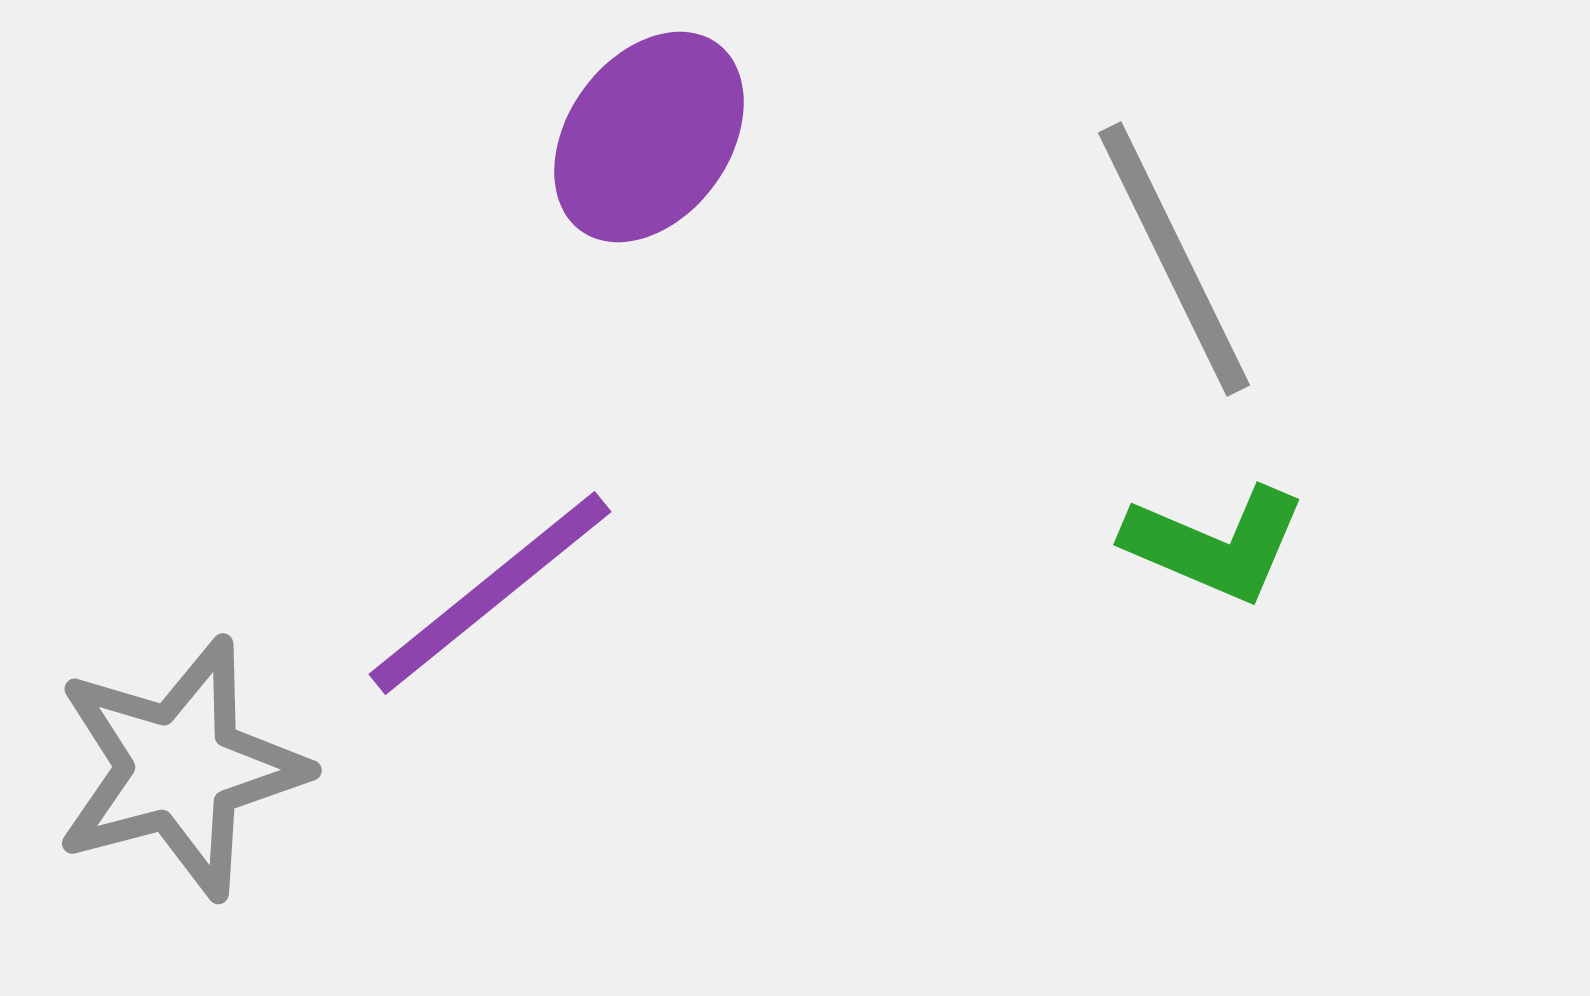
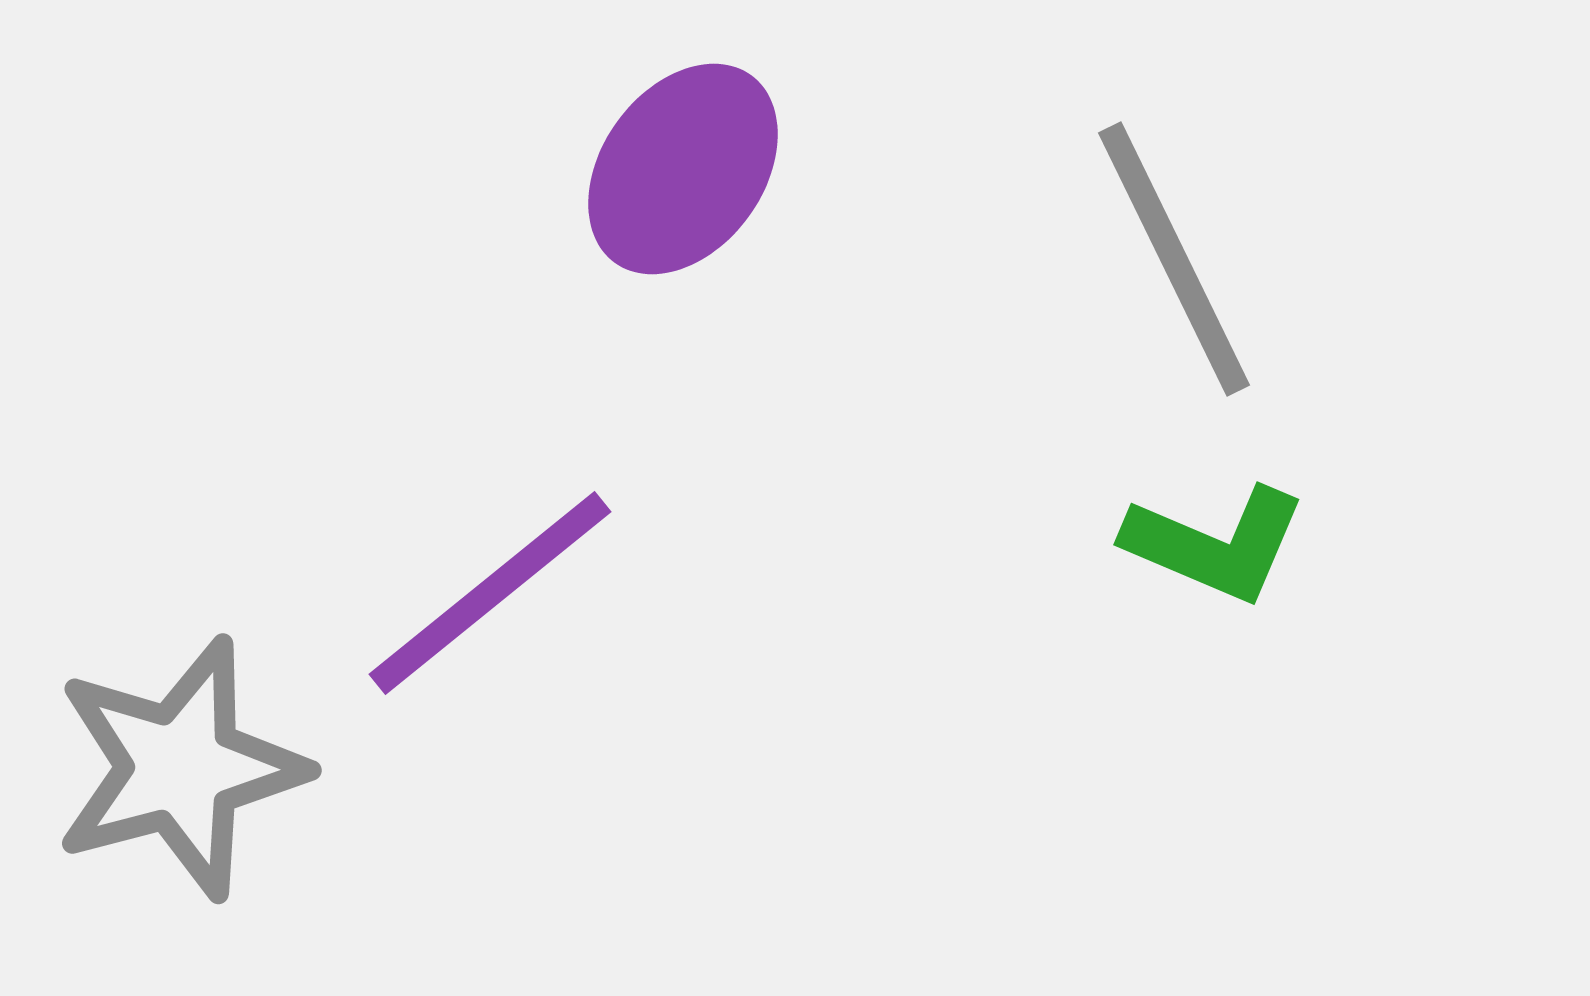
purple ellipse: moved 34 px right, 32 px down
